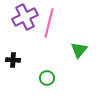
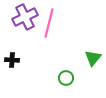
green triangle: moved 14 px right, 8 px down
black cross: moved 1 px left
green circle: moved 19 px right
